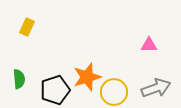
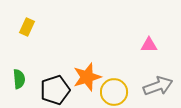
gray arrow: moved 2 px right, 2 px up
